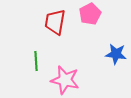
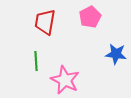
pink pentagon: moved 3 px down
red trapezoid: moved 10 px left
pink star: rotated 12 degrees clockwise
